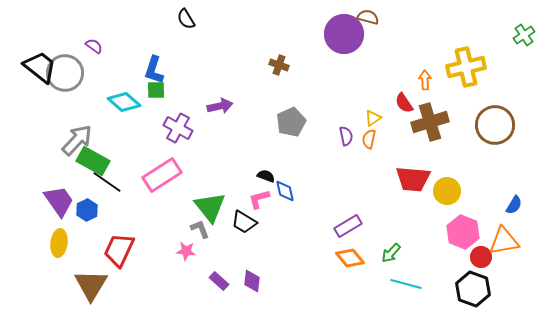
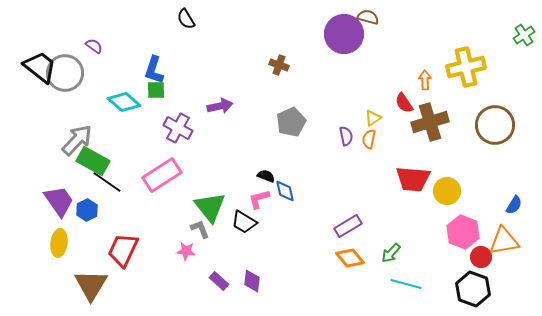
red trapezoid at (119, 250): moved 4 px right
